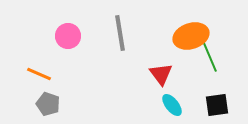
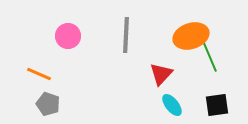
gray line: moved 6 px right, 2 px down; rotated 12 degrees clockwise
red triangle: rotated 20 degrees clockwise
